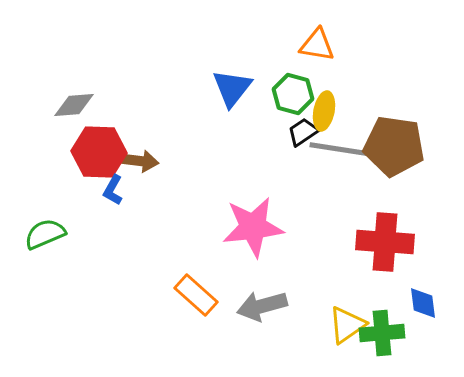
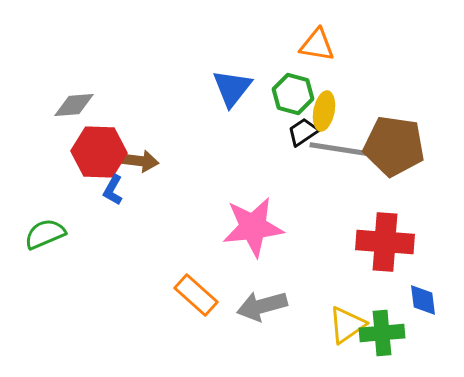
blue diamond: moved 3 px up
